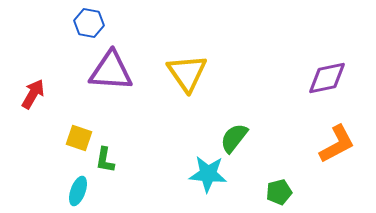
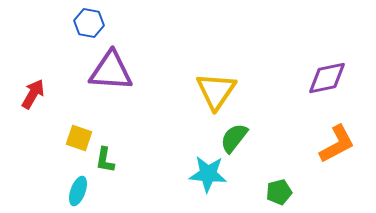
yellow triangle: moved 29 px right, 18 px down; rotated 9 degrees clockwise
